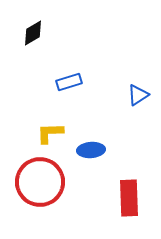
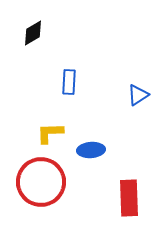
blue rectangle: rotated 70 degrees counterclockwise
red circle: moved 1 px right
